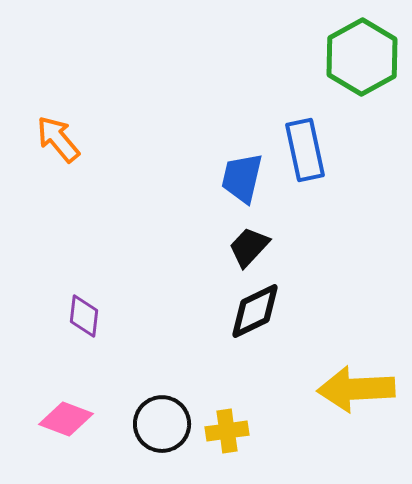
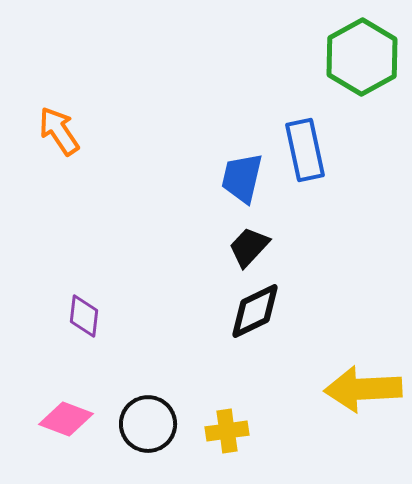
orange arrow: moved 1 px right, 8 px up; rotated 6 degrees clockwise
yellow arrow: moved 7 px right
black circle: moved 14 px left
